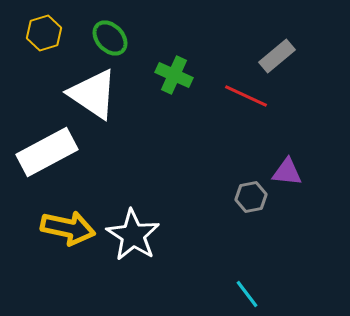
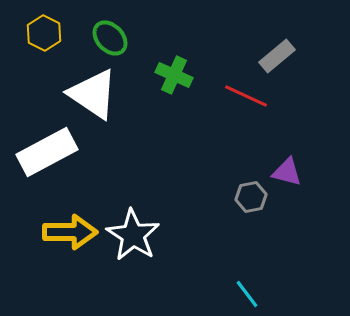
yellow hexagon: rotated 16 degrees counterclockwise
purple triangle: rotated 8 degrees clockwise
yellow arrow: moved 2 px right, 4 px down; rotated 12 degrees counterclockwise
